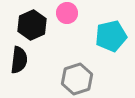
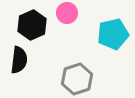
cyan pentagon: moved 2 px right, 2 px up
